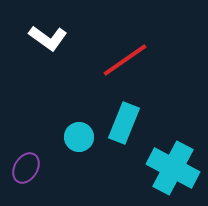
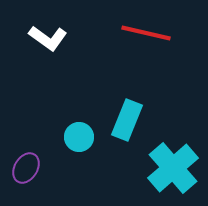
red line: moved 21 px right, 27 px up; rotated 48 degrees clockwise
cyan rectangle: moved 3 px right, 3 px up
cyan cross: rotated 21 degrees clockwise
